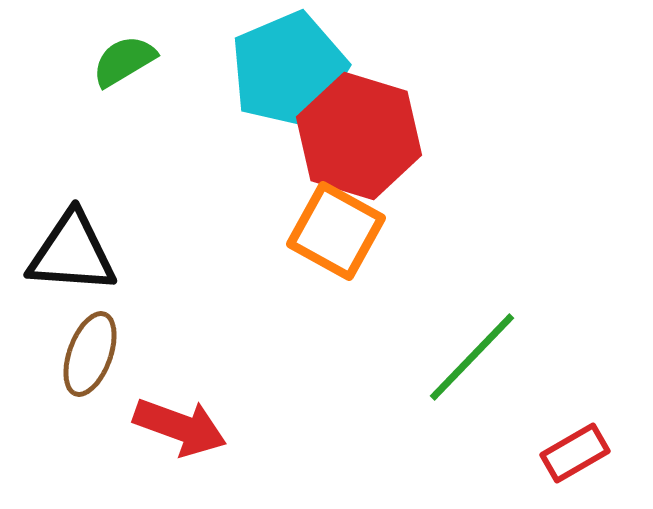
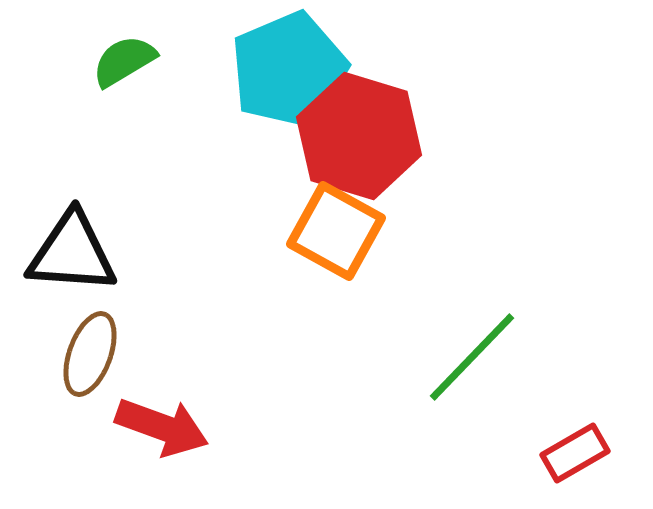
red arrow: moved 18 px left
